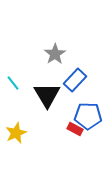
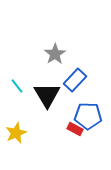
cyan line: moved 4 px right, 3 px down
